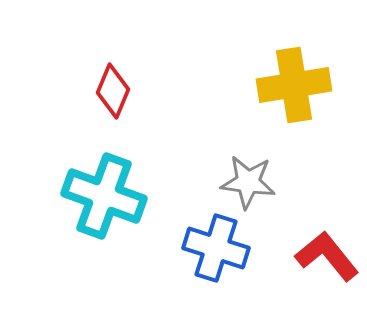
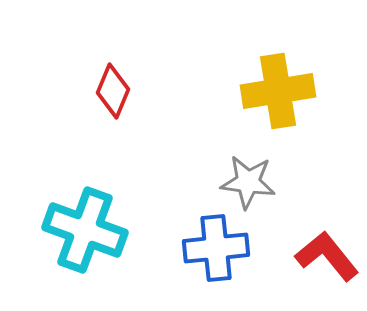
yellow cross: moved 16 px left, 6 px down
cyan cross: moved 19 px left, 34 px down
blue cross: rotated 24 degrees counterclockwise
